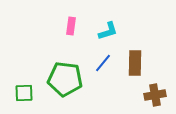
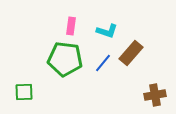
cyan L-shape: moved 1 px left; rotated 35 degrees clockwise
brown rectangle: moved 4 px left, 10 px up; rotated 40 degrees clockwise
green pentagon: moved 20 px up
green square: moved 1 px up
